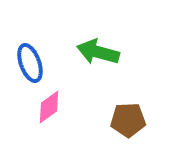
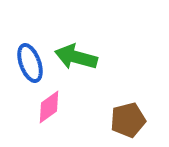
green arrow: moved 22 px left, 5 px down
brown pentagon: rotated 12 degrees counterclockwise
